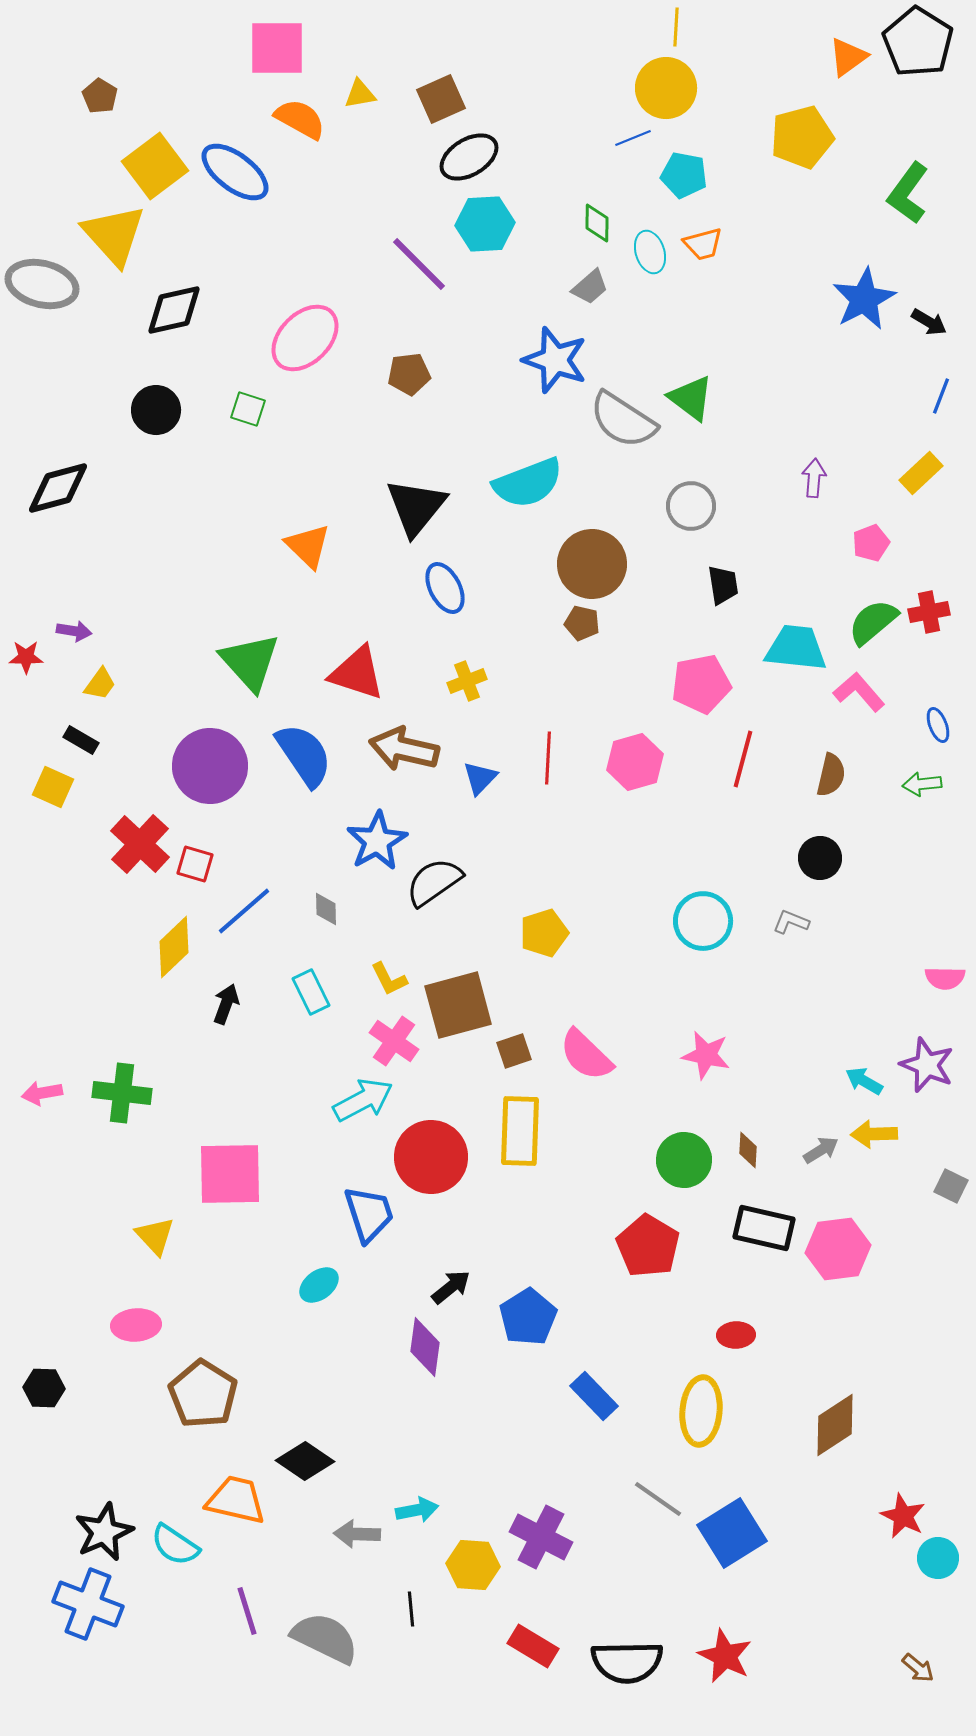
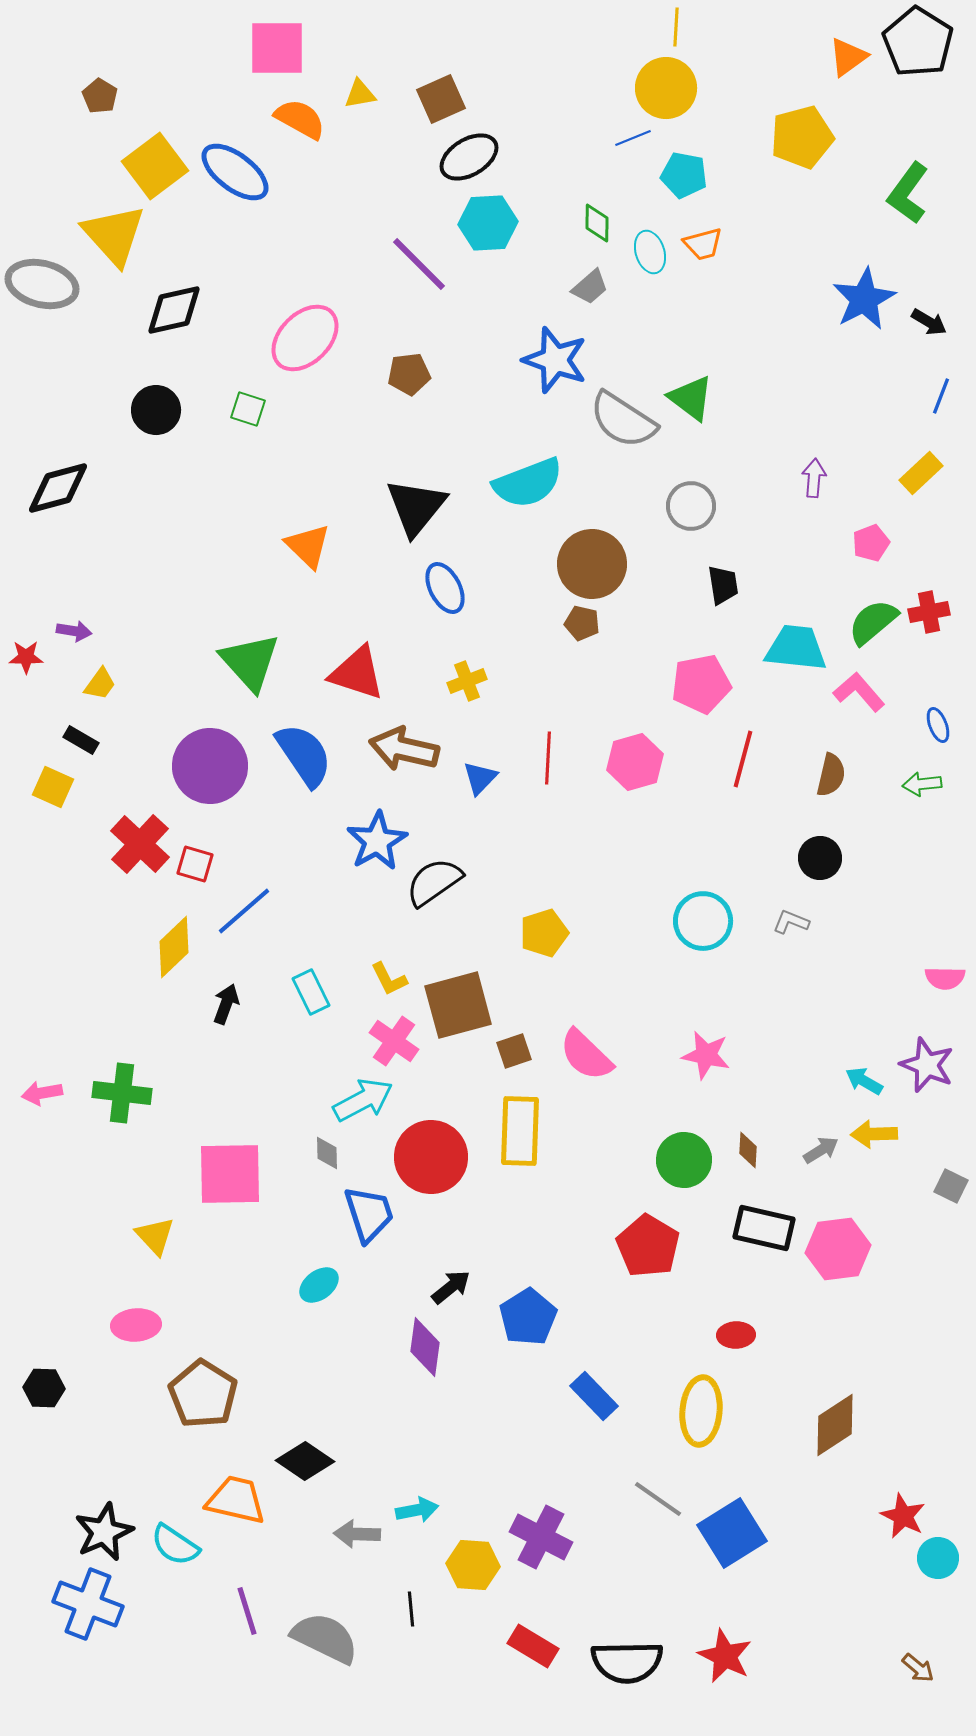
cyan hexagon at (485, 224): moved 3 px right, 1 px up
gray diamond at (326, 909): moved 1 px right, 244 px down
